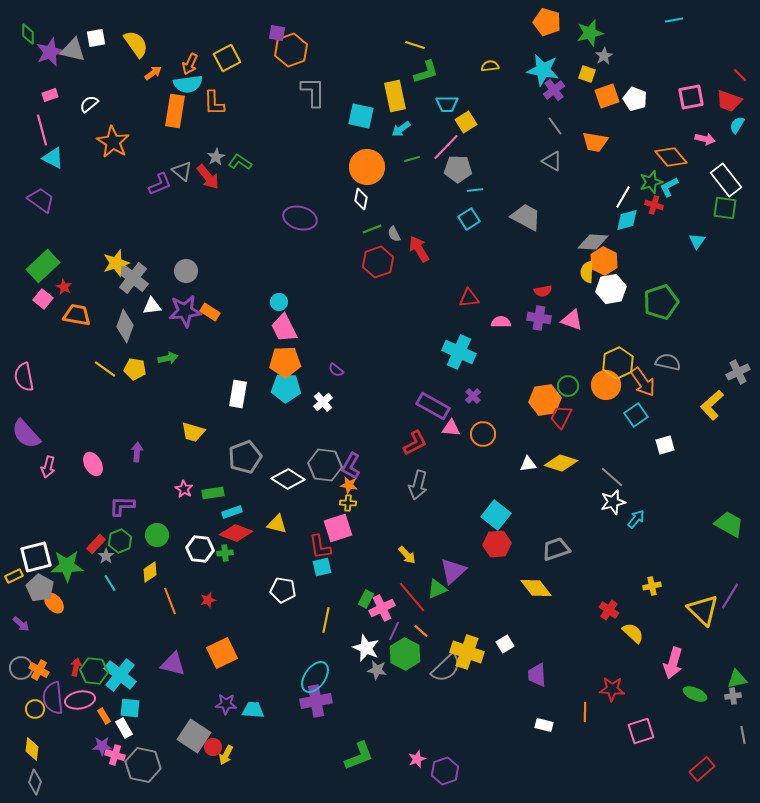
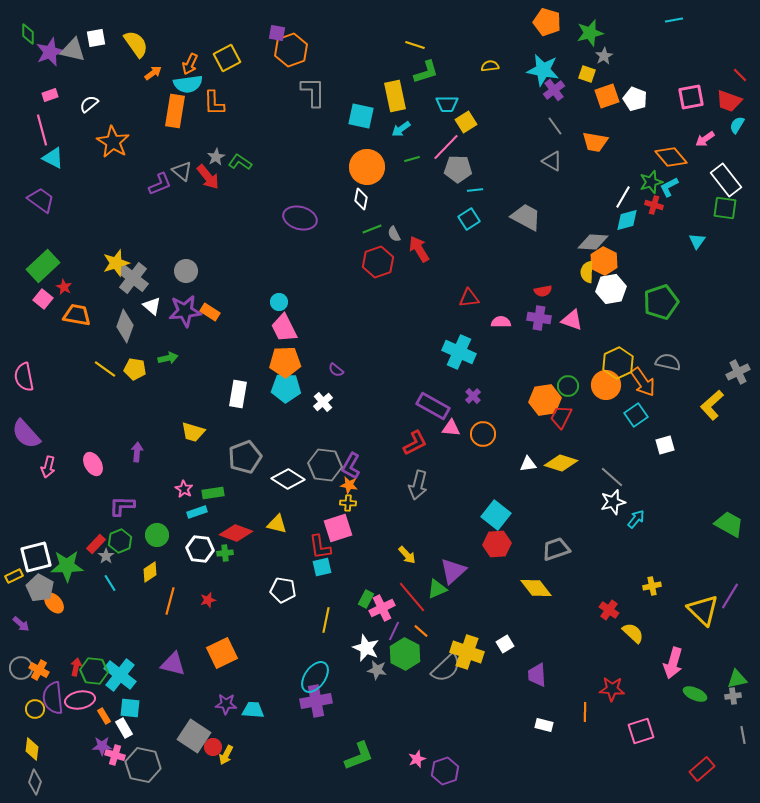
pink arrow at (705, 139): rotated 132 degrees clockwise
white triangle at (152, 306): rotated 48 degrees clockwise
cyan rectangle at (232, 512): moved 35 px left
orange line at (170, 601): rotated 36 degrees clockwise
